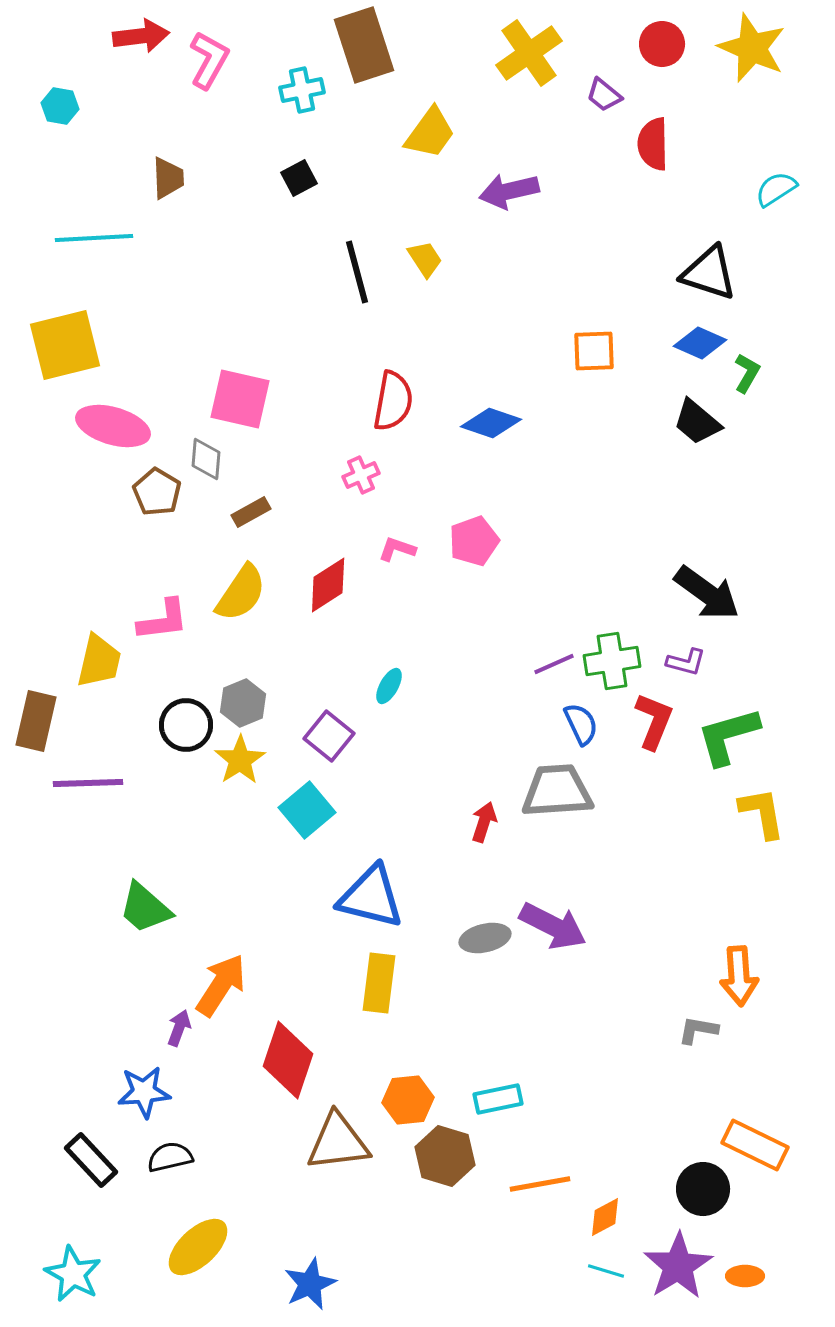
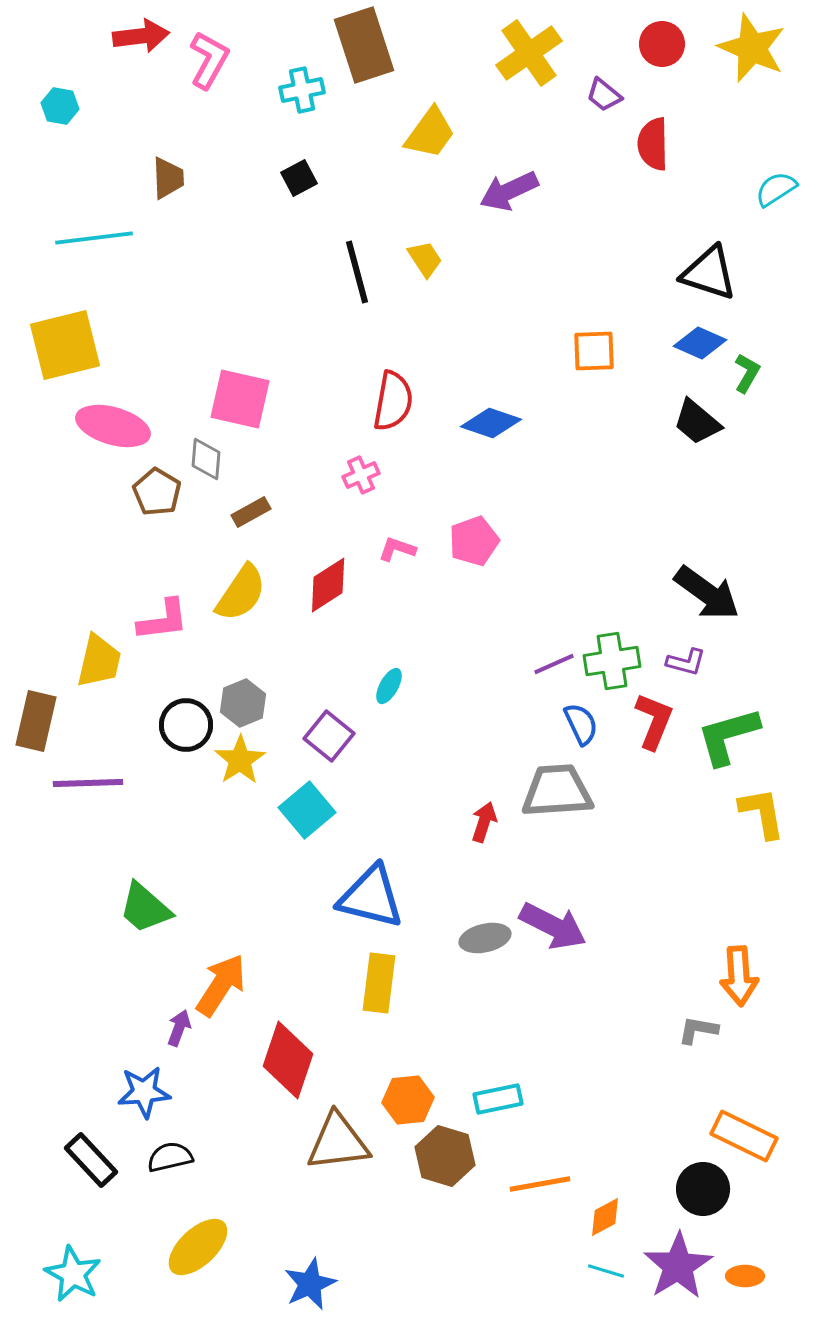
purple arrow at (509, 191): rotated 12 degrees counterclockwise
cyan line at (94, 238): rotated 4 degrees counterclockwise
orange rectangle at (755, 1145): moved 11 px left, 9 px up
